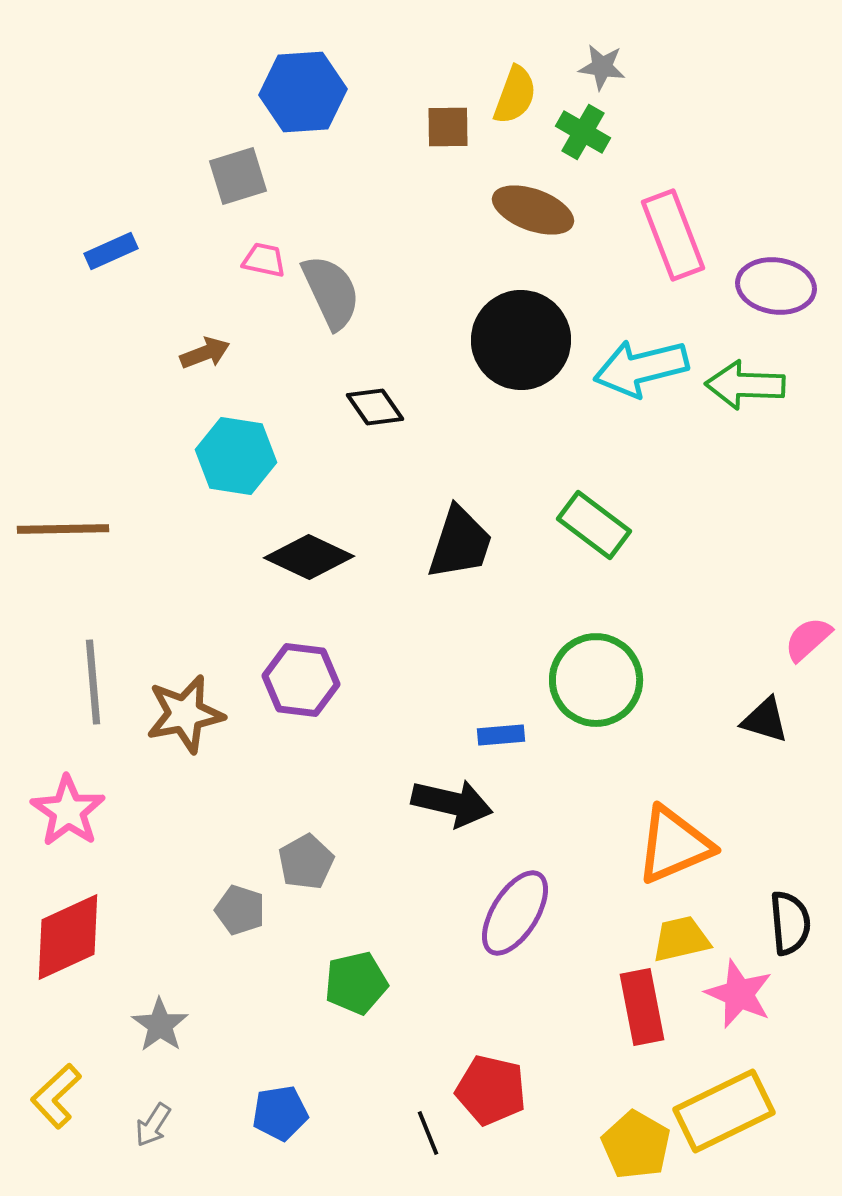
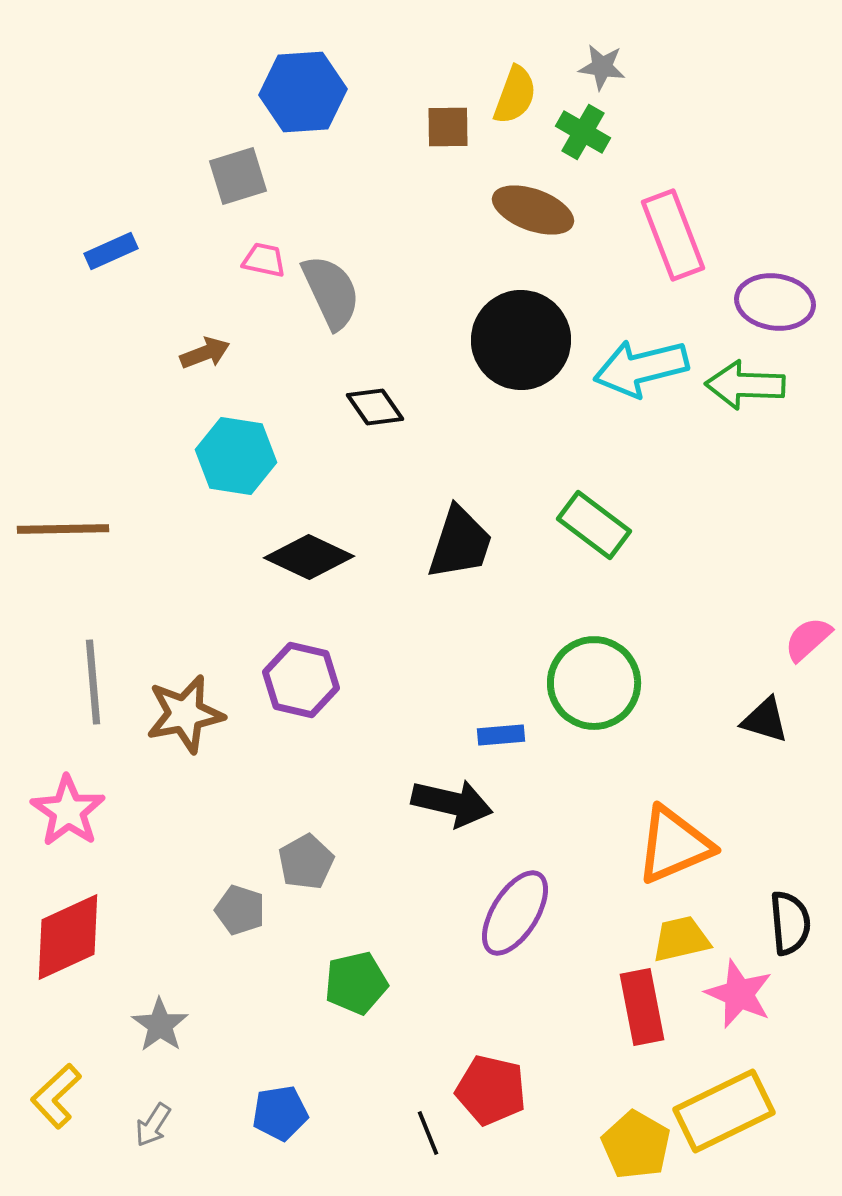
purple ellipse at (776, 286): moved 1 px left, 16 px down
purple hexagon at (301, 680): rotated 6 degrees clockwise
green circle at (596, 680): moved 2 px left, 3 px down
